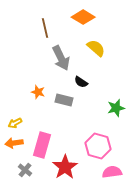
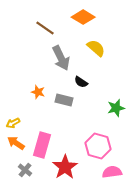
brown line: rotated 42 degrees counterclockwise
yellow arrow: moved 2 px left
orange arrow: moved 2 px right; rotated 42 degrees clockwise
